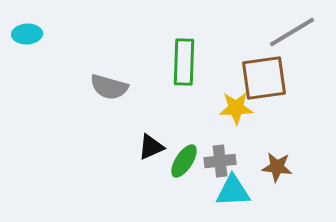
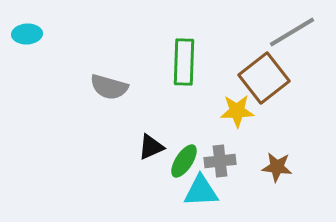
brown square: rotated 30 degrees counterclockwise
yellow star: moved 1 px right, 3 px down
cyan triangle: moved 32 px left
